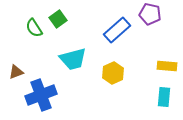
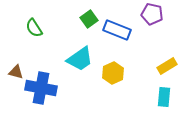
purple pentagon: moved 2 px right
green square: moved 31 px right
blue rectangle: rotated 64 degrees clockwise
cyan trapezoid: moved 7 px right; rotated 20 degrees counterclockwise
yellow rectangle: rotated 36 degrees counterclockwise
brown triangle: rotated 35 degrees clockwise
blue cross: moved 7 px up; rotated 32 degrees clockwise
